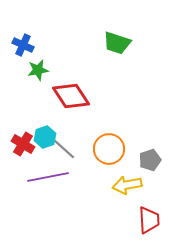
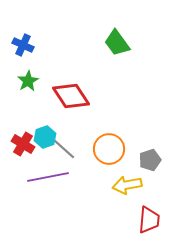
green trapezoid: rotated 36 degrees clockwise
green star: moved 10 px left, 11 px down; rotated 20 degrees counterclockwise
red trapezoid: rotated 8 degrees clockwise
